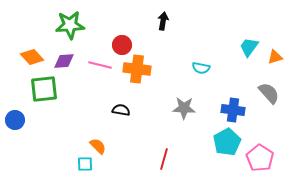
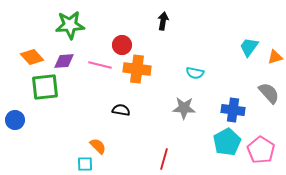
cyan semicircle: moved 6 px left, 5 px down
green square: moved 1 px right, 2 px up
pink pentagon: moved 1 px right, 8 px up
